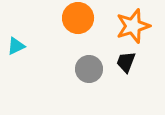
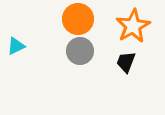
orange circle: moved 1 px down
orange star: rotated 12 degrees counterclockwise
gray circle: moved 9 px left, 18 px up
